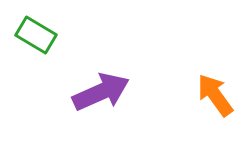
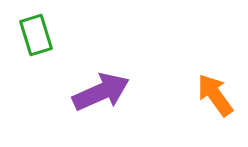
green rectangle: rotated 42 degrees clockwise
